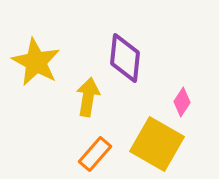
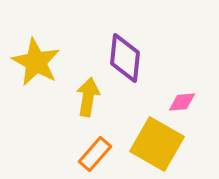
pink diamond: rotated 52 degrees clockwise
